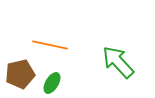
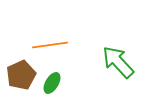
orange line: rotated 20 degrees counterclockwise
brown pentagon: moved 1 px right, 1 px down; rotated 12 degrees counterclockwise
